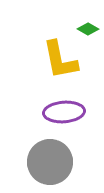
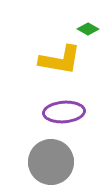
yellow L-shape: rotated 69 degrees counterclockwise
gray circle: moved 1 px right
